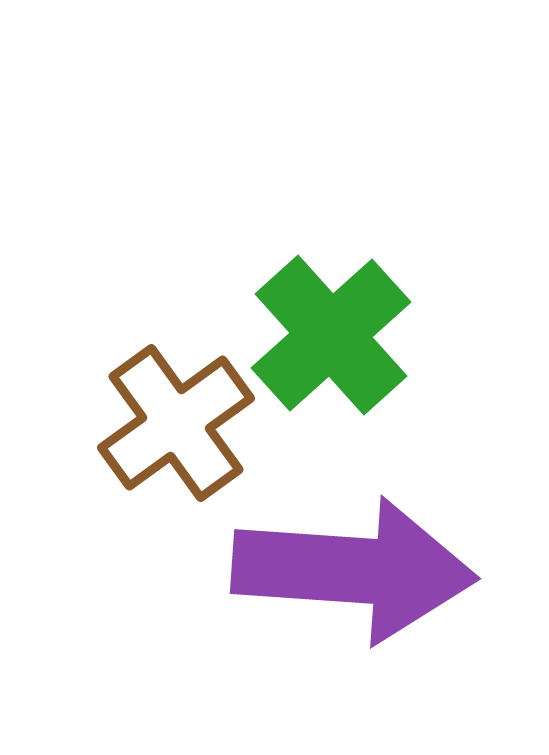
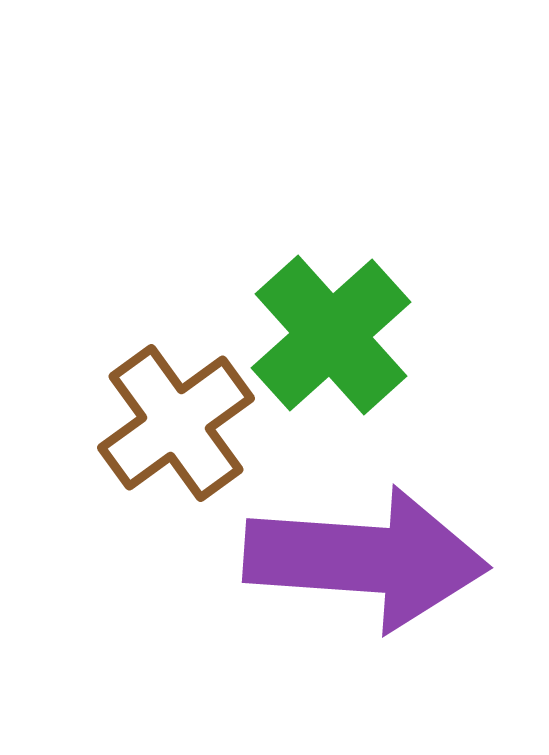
purple arrow: moved 12 px right, 11 px up
